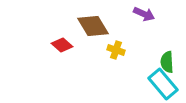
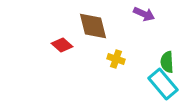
brown diamond: rotated 16 degrees clockwise
yellow cross: moved 9 px down
